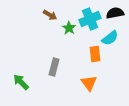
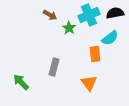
cyan cross: moved 1 px left, 4 px up
